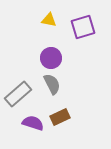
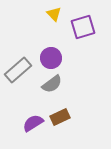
yellow triangle: moved 5 px right, 6 px up; rotated 35 degrees clockwise
gray semicircle: rotated 80 degrees clockwise
gray rectangle: moved 24 px up
purple semicircle: rotated 50 degrees counterclockwise
